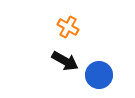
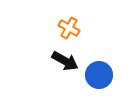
orange cross: moved 1 px right, 1 px down
